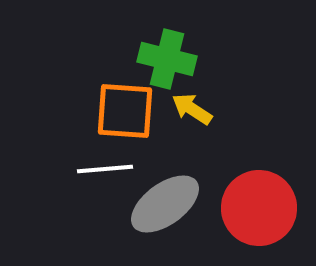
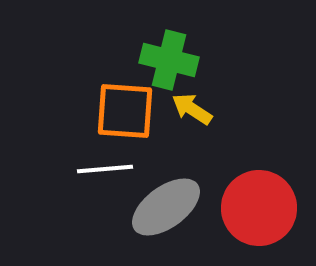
green cross: moved 2 px right, 1 px down
gray ellipse: moved 1 px right, 3 px down
